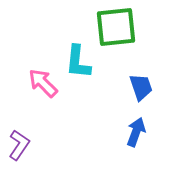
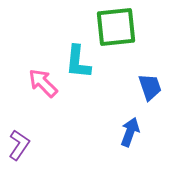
blue trapezoid: moved 9 px right
blue arrow: moved 6 px left
